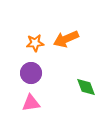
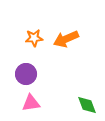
orange star: moved 1 px left, 5 px up
purple circle: moved 5 px left, 1 px down
green diamond: moved 1 px right, 18 px down
